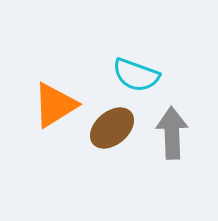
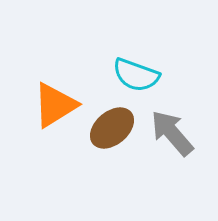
gray arrow: rotated 39 degrees counterclockwise
